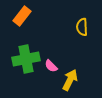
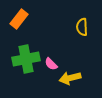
orange rectangle: moved 3 px left, 3 px down
pink semicircle: moved 2 px up
yellow arrow: moved 2 px up; rotated 130 degrees counterclockwise
